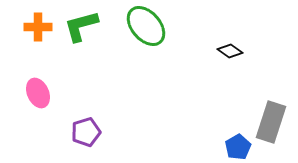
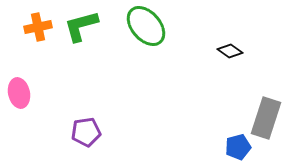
orange cross: rotated 12 degrees counterclockwise
pink ellipse: moved 19 px left; rotated 12 degrees clockwise
gray rectangle: moved 5 px left, 4 px up
purple pentagon: rotated 8 degrees clockwise
blue pentagon: rotated 15 degrees clockwise
